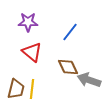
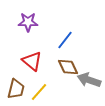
blue line: moved 5 px left, 8 px down
red triangle: moved 9 px down
yellow line: moved 7 px right, 3 px down; rotated 36 degrees clockwise
